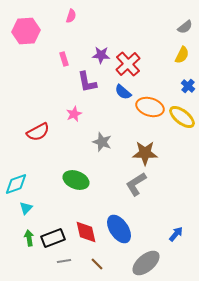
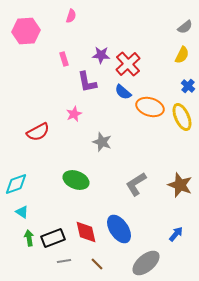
yellow ellipse: rotated 28 degrees clockwise
brown star: moved 35 px right, 32 px down; rotated 20 degrees clockwise
cyan triangle: moved 4 px left, 4 px down; rotated 40 degrees counterclockwise
